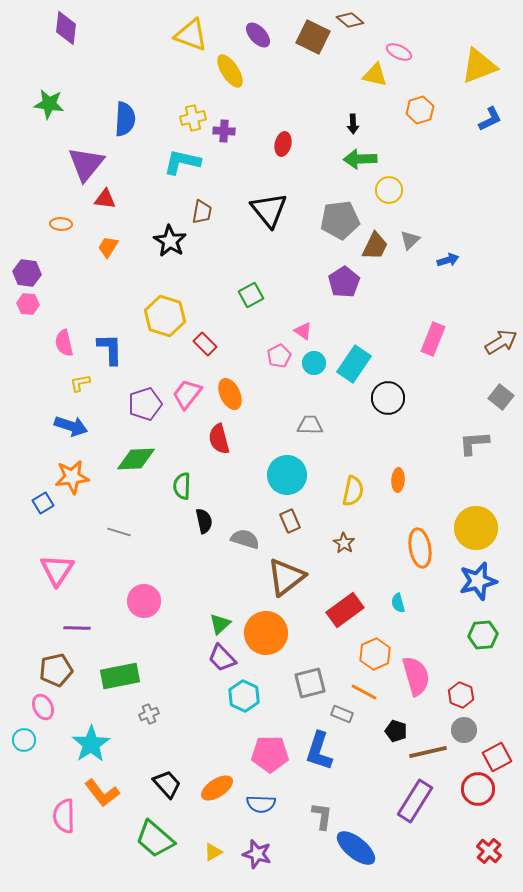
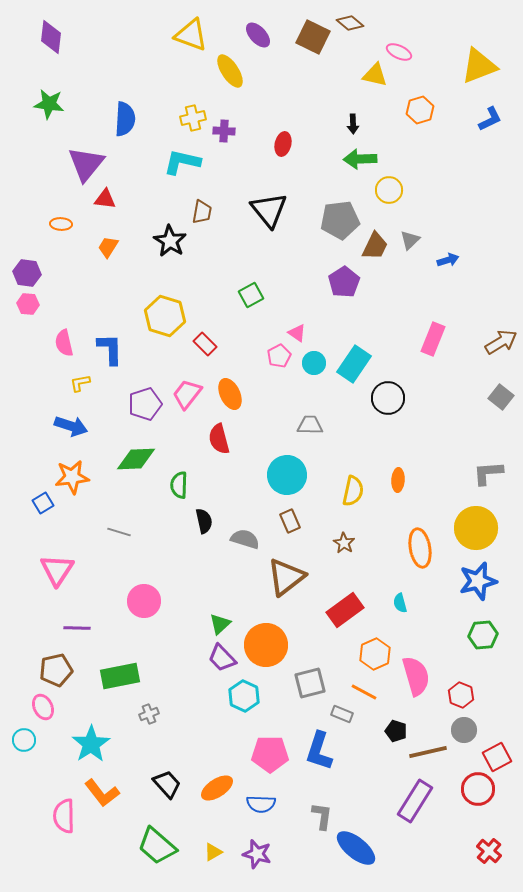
brown diamond at (350, 20): moved 3 px down
purple diamond at (66, 28): moved 15 px left, 9 px down
pink triangle at (303, 331): moved 6 px left, 2 px down
gray L-shape at (474, 443): moved 14 px right, 30 px down
green semicircle at (182, 486): moved 3 px left, 1 px up
cyan semicircle at (398, 603): moved 2 px right
orange circle at (266, 633): moved 12 px down
green trapezoid at (155, 839): moved 2 px right, 7 px down
